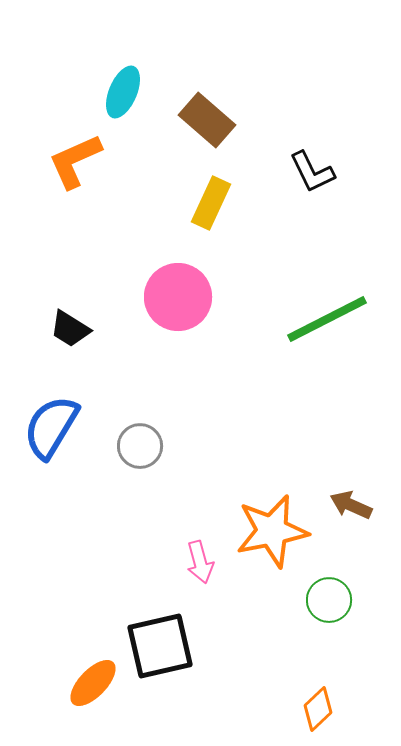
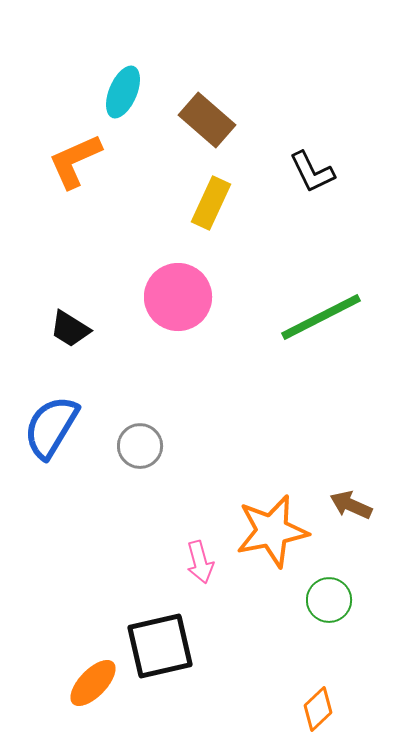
green line: moved 6 px left, 2 px up
